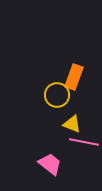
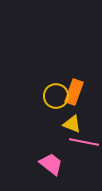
orange rectangle: moved 15 px down
yellow circle: moved 1 px left, 1 px down
pink trapezoid: moved 1 px right
